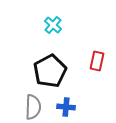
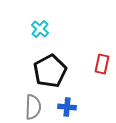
cyan cross: moved 13 px left, 4 px down
red rectangle: moved 5 px right, 3 px down
blue cross: moved 1 px right
